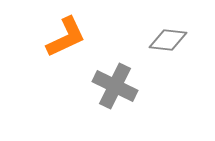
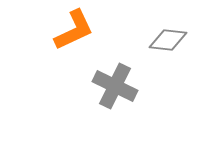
orange L-shape: moved 8 px right, 7 px up
